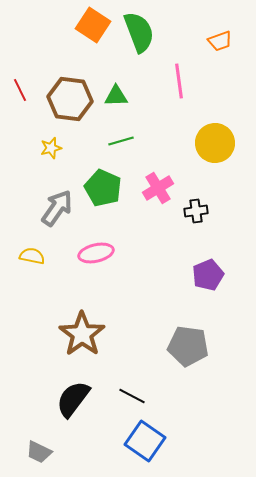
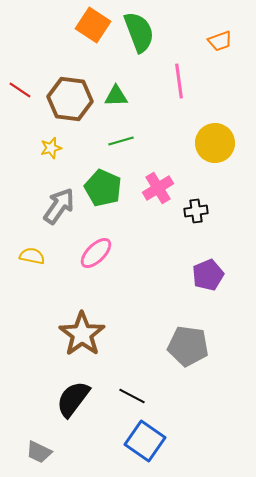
red line: rotated 30 degrees counterclockwise
gray arrow: moved 2 px right, 2 px up
pink ellipse: rotated 32 degrees counterclockwise
